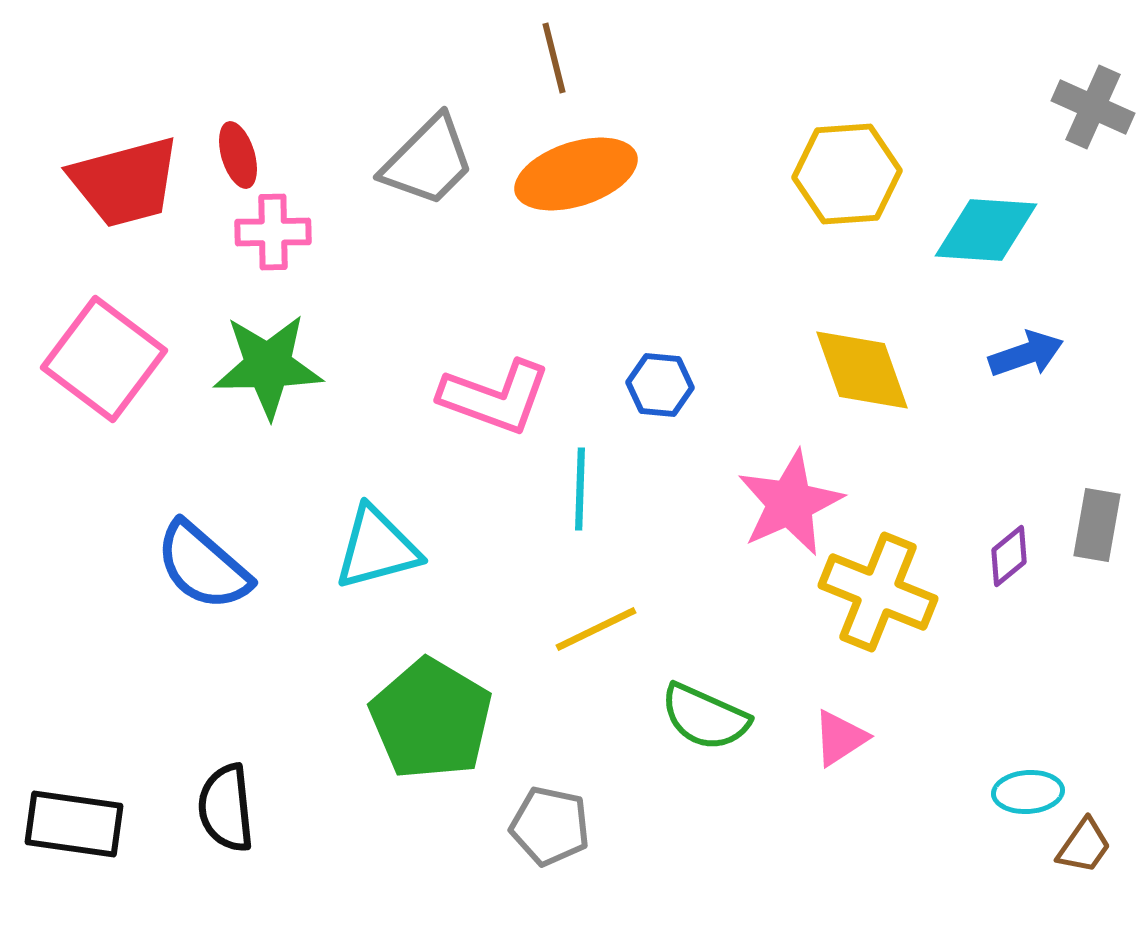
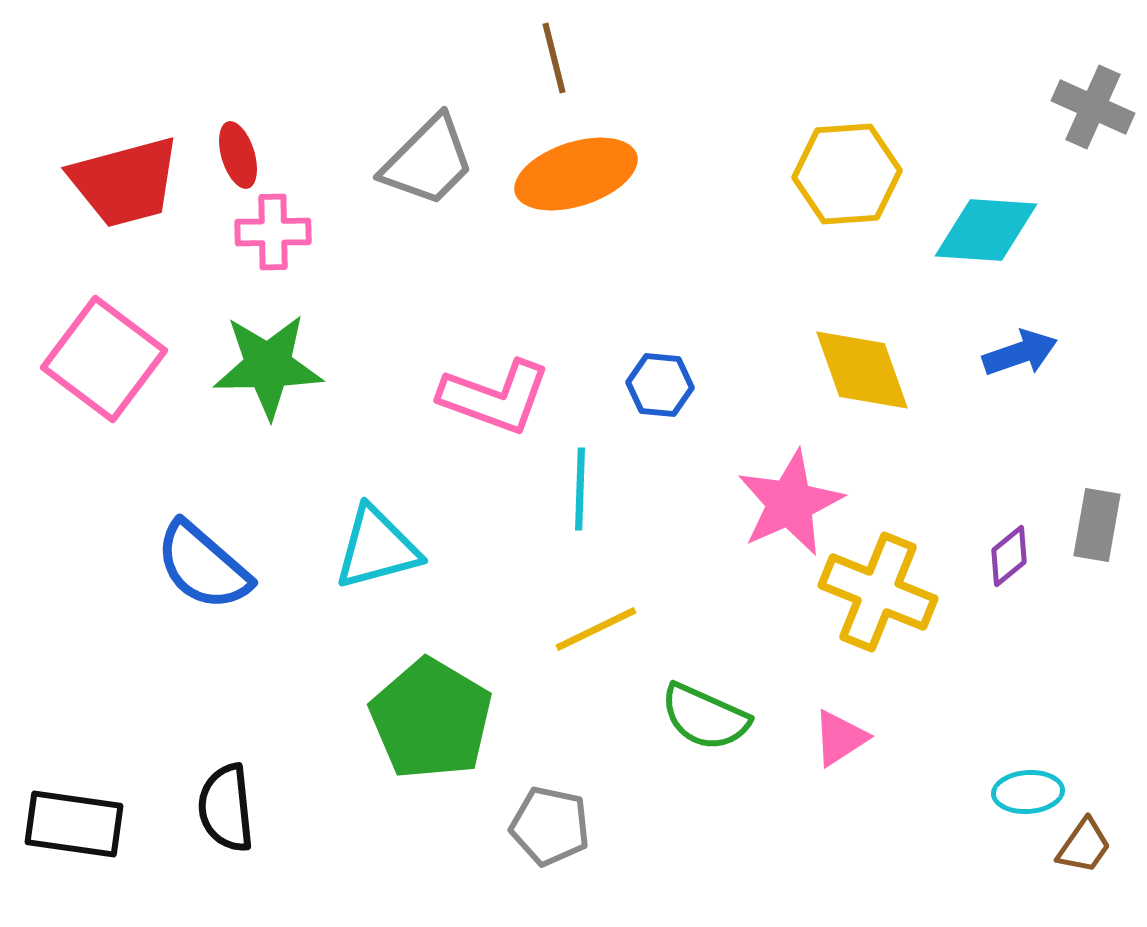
blue arrow: moved 6 px left, 1 px up
